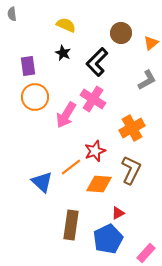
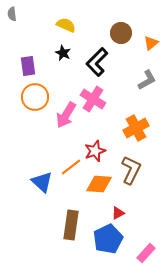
orange cross: moved 4 px right
